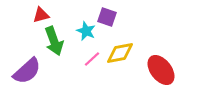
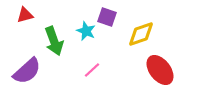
red triangle: moved 16 px left
yellow diamond: moved 21 px right, 19 px up; rotated 8 degrees counterclockwise
pink line: moved 11 px down
red ellipse: moved 1 px left
